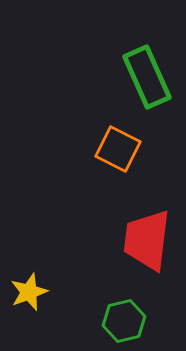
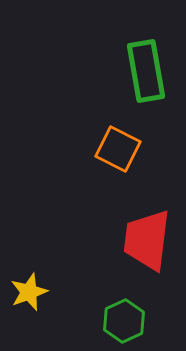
green rectangle: moved 1 px left, 6 px up; rotated 14 degrees clockwise
green hexagon: rotated 12 degrees counterclockwise
